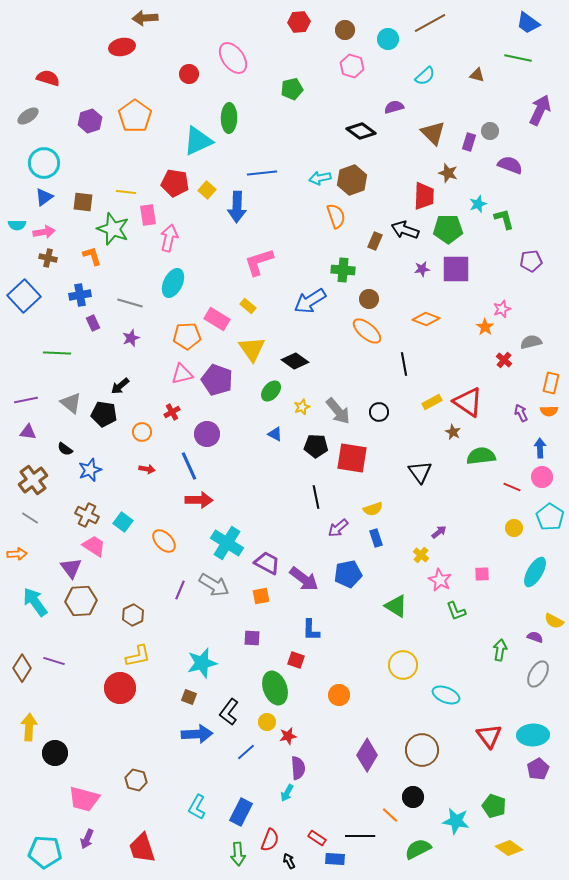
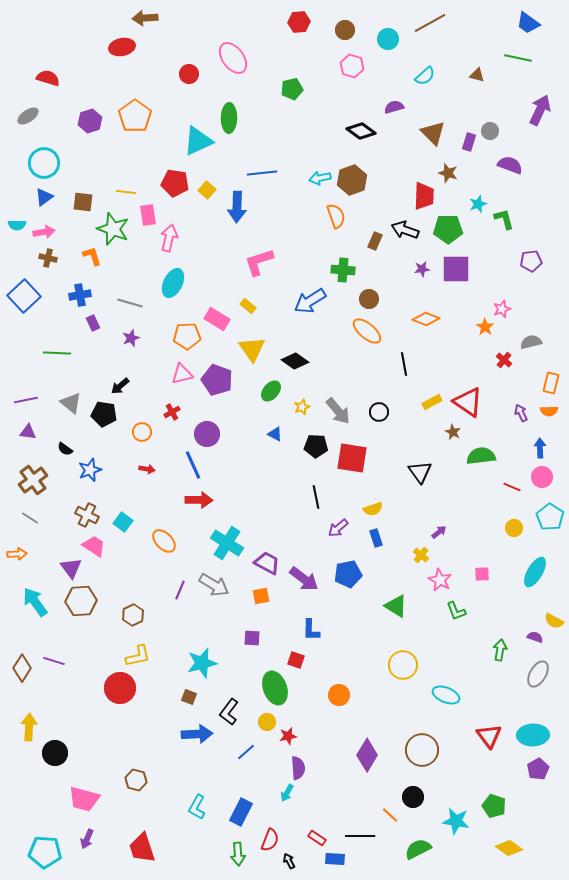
blue line at (189, 466): moved 4 px right, 1 px up
